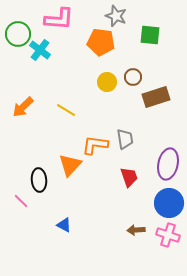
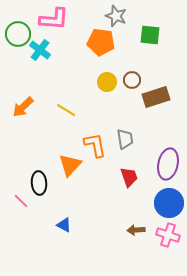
pink L-shape: moved 5 px left
brown circle: moved 1 px left, 3 px down
orange L-shape: rotated 72 degrees clockwise
black ellipse: moved 3 px down
